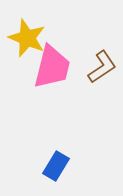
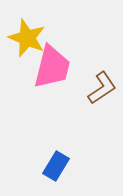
brown L-shape: moved 21 px down
